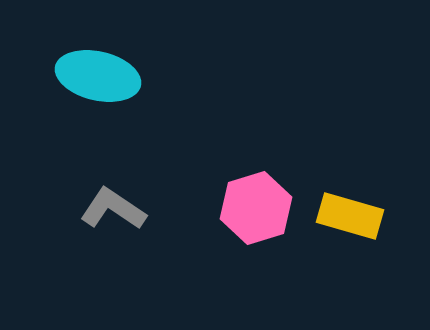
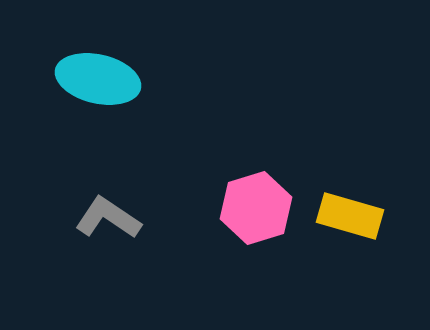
cyan ellipse: moved 3 px down
gray L-shape: moved 5 px left, 9 px down
